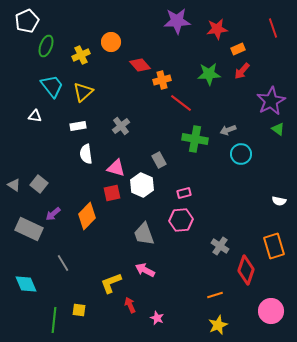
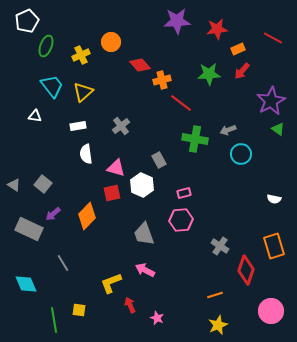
red line at (273, 28): moved 10 px down; rotated 42 degrees counterclockwise
gray square at (39, 184): moved 4 px right
white semicircle at (279, 201): moved 5 px left, 2 px up
green line at (54, 320): rotated 15 degrees counterclockwise
